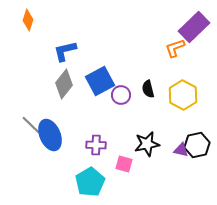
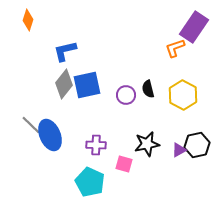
purple rectangle: rotated 12 degrees counterclockwise
blue square: moved 13 px left, 4 px down; rotated 16 degrees clockwise
purple circle: moved 5 px right
purple triangle: moved 2 px left; rotated 42 degrees counterclockwise
cyan pentagon: rotated 16 degrees counterclockwise
